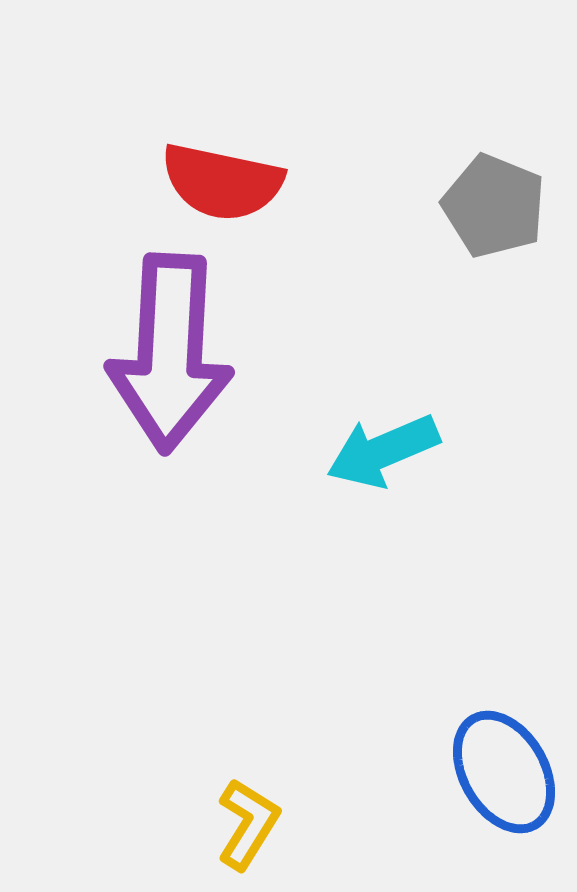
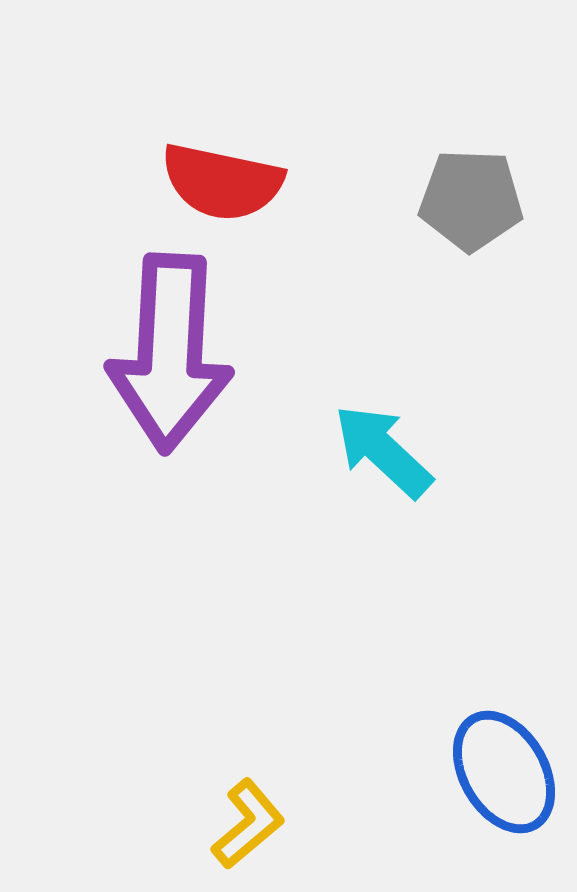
gray pentagon: moved 23 px left, 6 px up; rotated 20 degrees counterclockwise
cyan arrow: rotated 66 degrees clockwise
yellow L-shape: rotated 18 degrees clockwise
